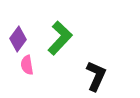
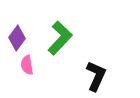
purple diamond: moved 1 px left, 1 px up
